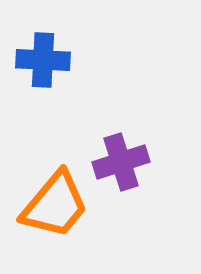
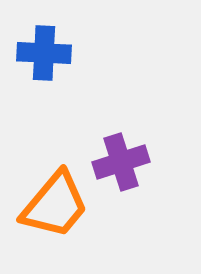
blue cross: moved 1 px right, 7 px up
